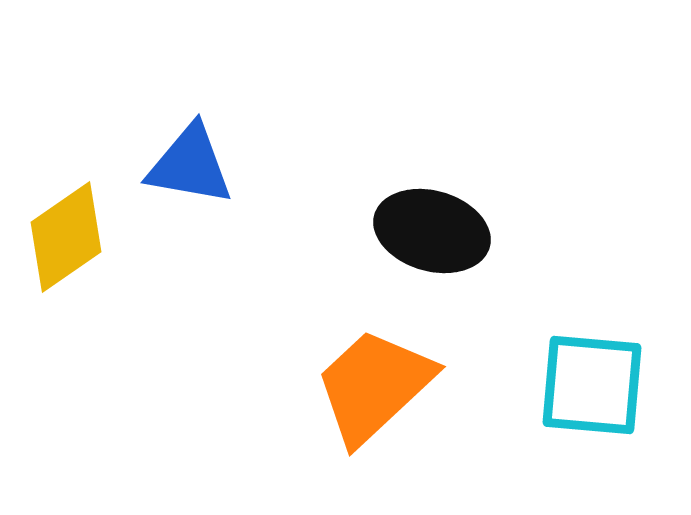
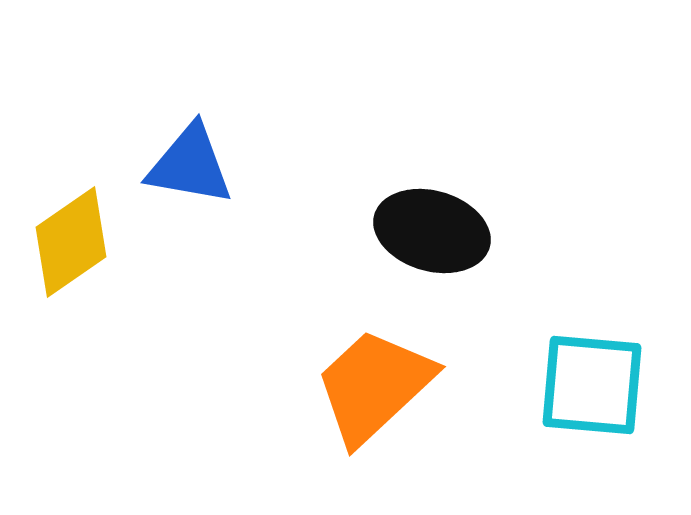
yellow diamond: moved 5 px right, 5 px down
